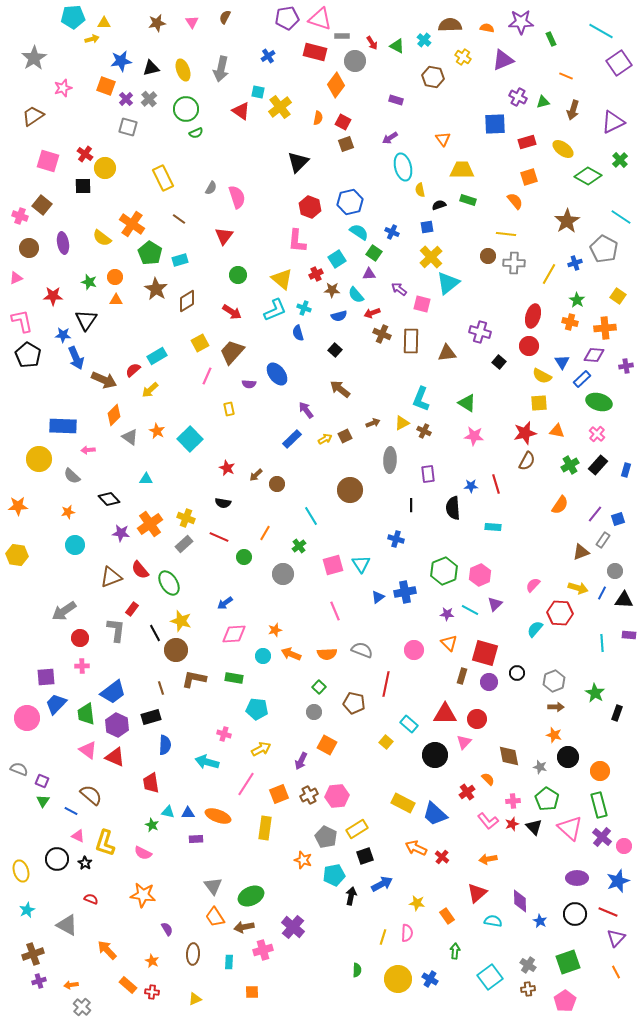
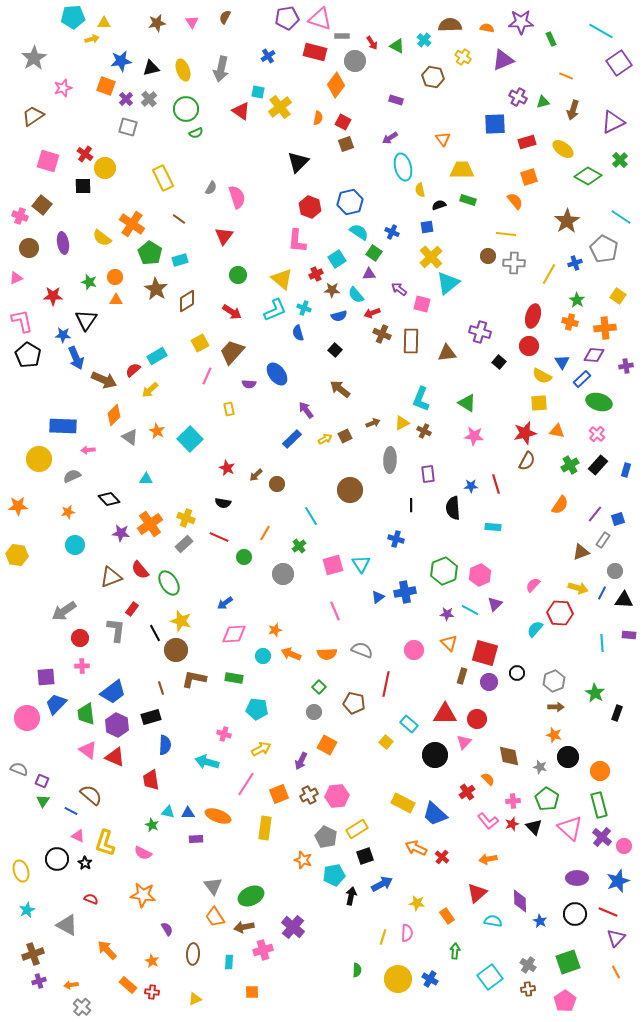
gray semicircle at (72, 476): rotated 114 degrees clockwise
red trapezoid at (151, 783): moved 3 px up
